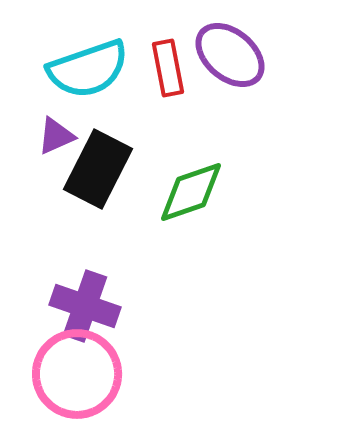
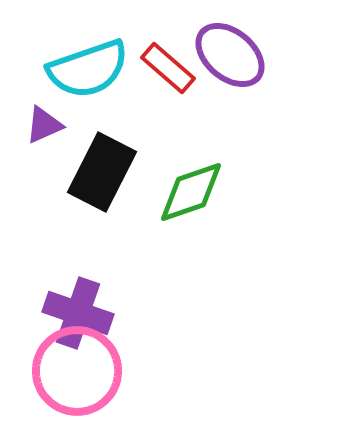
red rectangle: rotated 38 degrees counterclockwise
purple triangle: moved 12 px left, 11 px up
black rectangle: moved 4 px right, 3 px down
purple cross: moved 7 px left, 7 px down
pink circle: moved 3 px up
